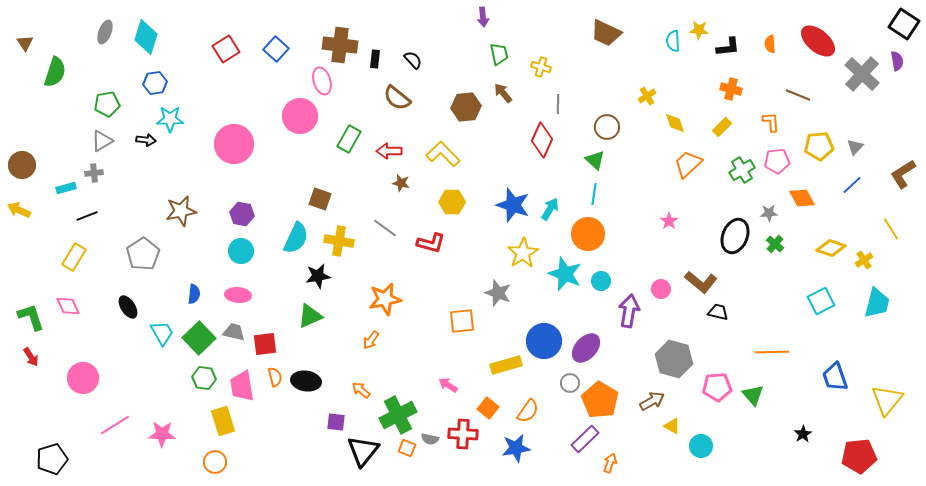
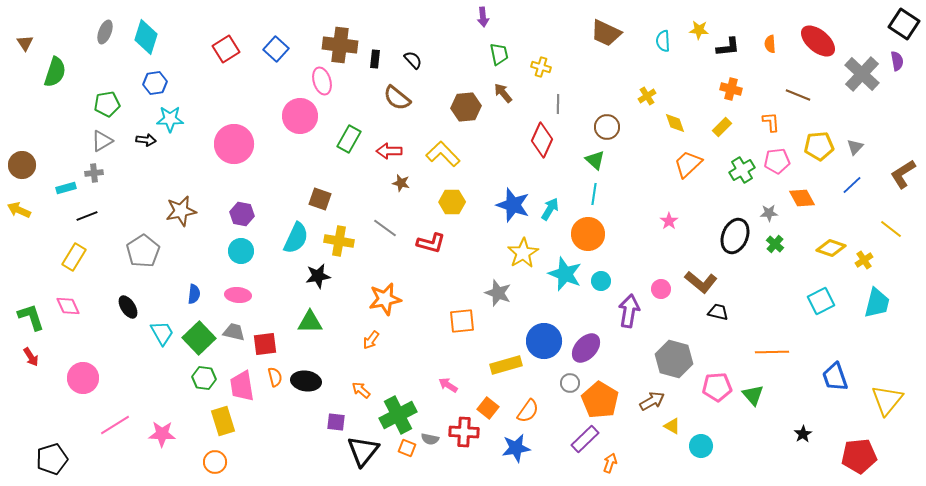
cyan semicircle at (673, 41): moved 10 px left
yellow line at (891, 229): rotated 20 degrees counterclockwise
gray pentagon at (143, 254): moved 3 px up
green triangle at (310, 316): moved 6 px down; rotated 24 degrees clockwise
red cross at (463, 434): moved 1 px right, 2 px up
